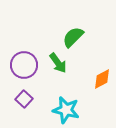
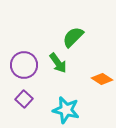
orange diamond: rotated 60 degrees clockwise
